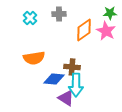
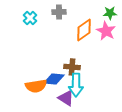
gray cross: moved 2 px up
orange semicircle: moved 2 px right, 28 px down
